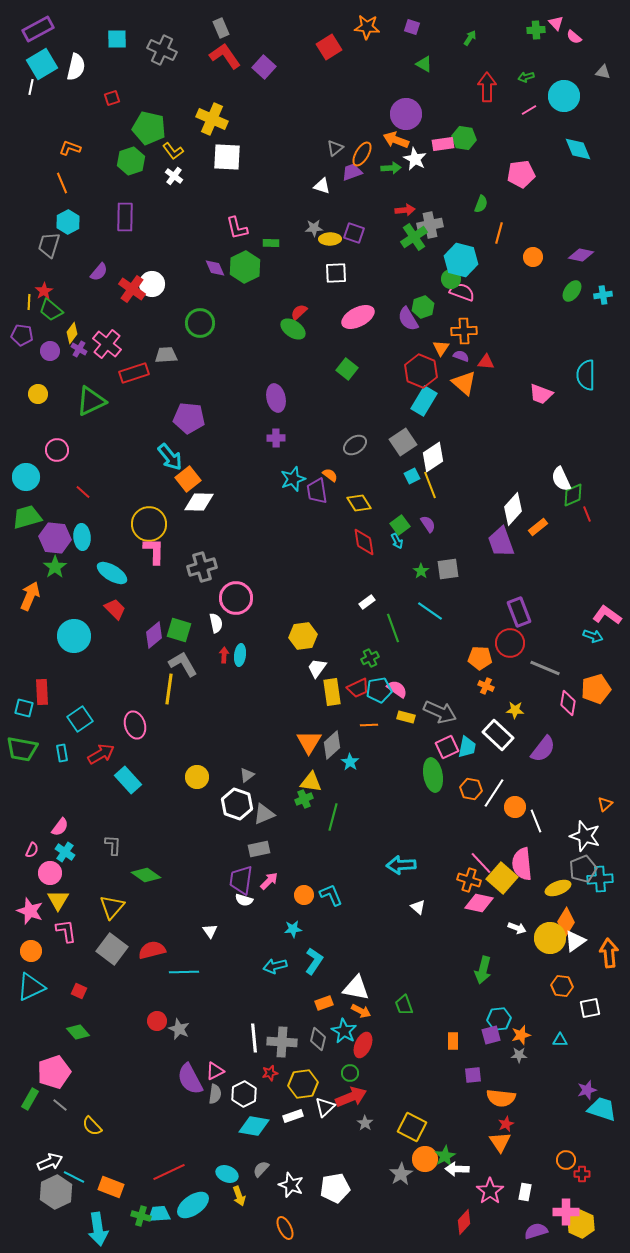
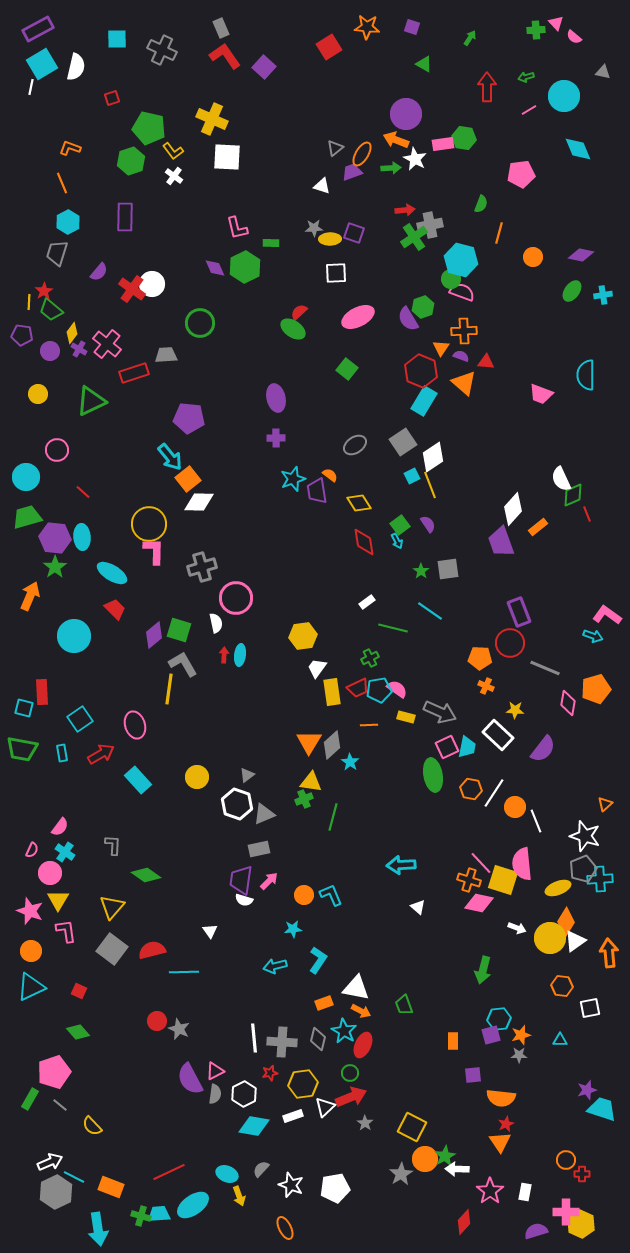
gray trapezoid at (49, 245): moved 8 px right, 8 px down
green line at (393, 628): rotated 56 degrees counterclockwise
cyan rectangle at (128, 780): moved 10 px right
yellow square at (502, 878): moved 1 px right, 2 px down; rotated 24 degrees counterclockwise
cyan L-shape at (314, 961): moved 4 px right, 1 px up
